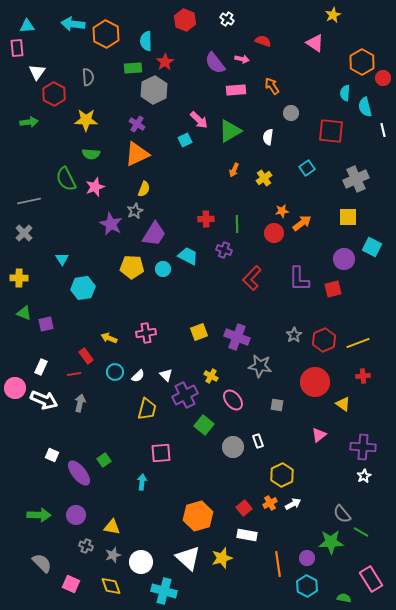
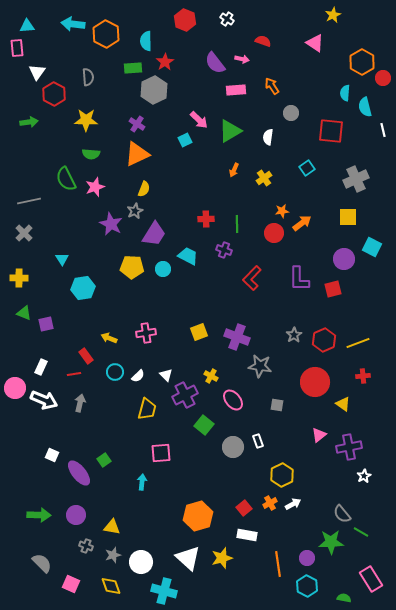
purple cross at (363, 447): moved 14 px left; rotated 15 degrees counterclockwise
